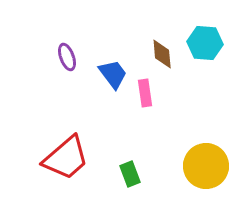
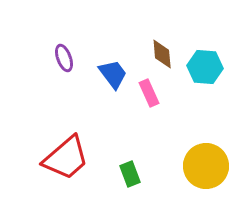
cyan hexagon: moved 24 px down
purple ellipse: moved 3 px left, 1 px down
pink rectangle: moved 4 px right; rotated 16 degrees counterclockwise
